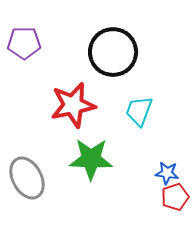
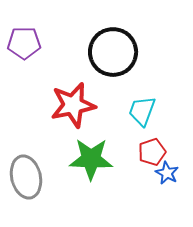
cyan trapezoid: moved 3 px right
blue star: rotated 20 degrees clockwise
gray ellipse: moved 1 px left, 1 px up; rotated 15 degrees clockwise
red pentagon: moved 23 px left, 45 px up
